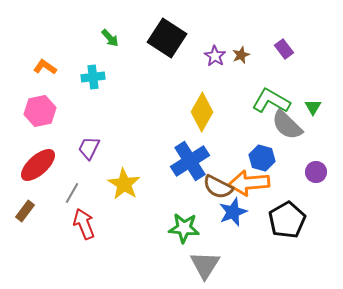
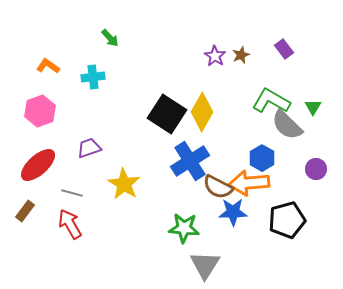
black square: moved 76 px down
orange L-shape: moved 3 px right, 1 px up
pink hexagon: rotated 8 degrees counterclockwise
purple trapezoid: rotated 45 degrees clockwise
blue hexagon: rotated 15 degrees clockwise
purple circle: moved 3 px up
gray line: rotated 75 degrees clockwise
blue star: rotated 20 degrees clockwise
black pentagon: rotated 15 degrees clockwise
red arrow: moved 14 px left; rotated 8 degrees counterclockwise
